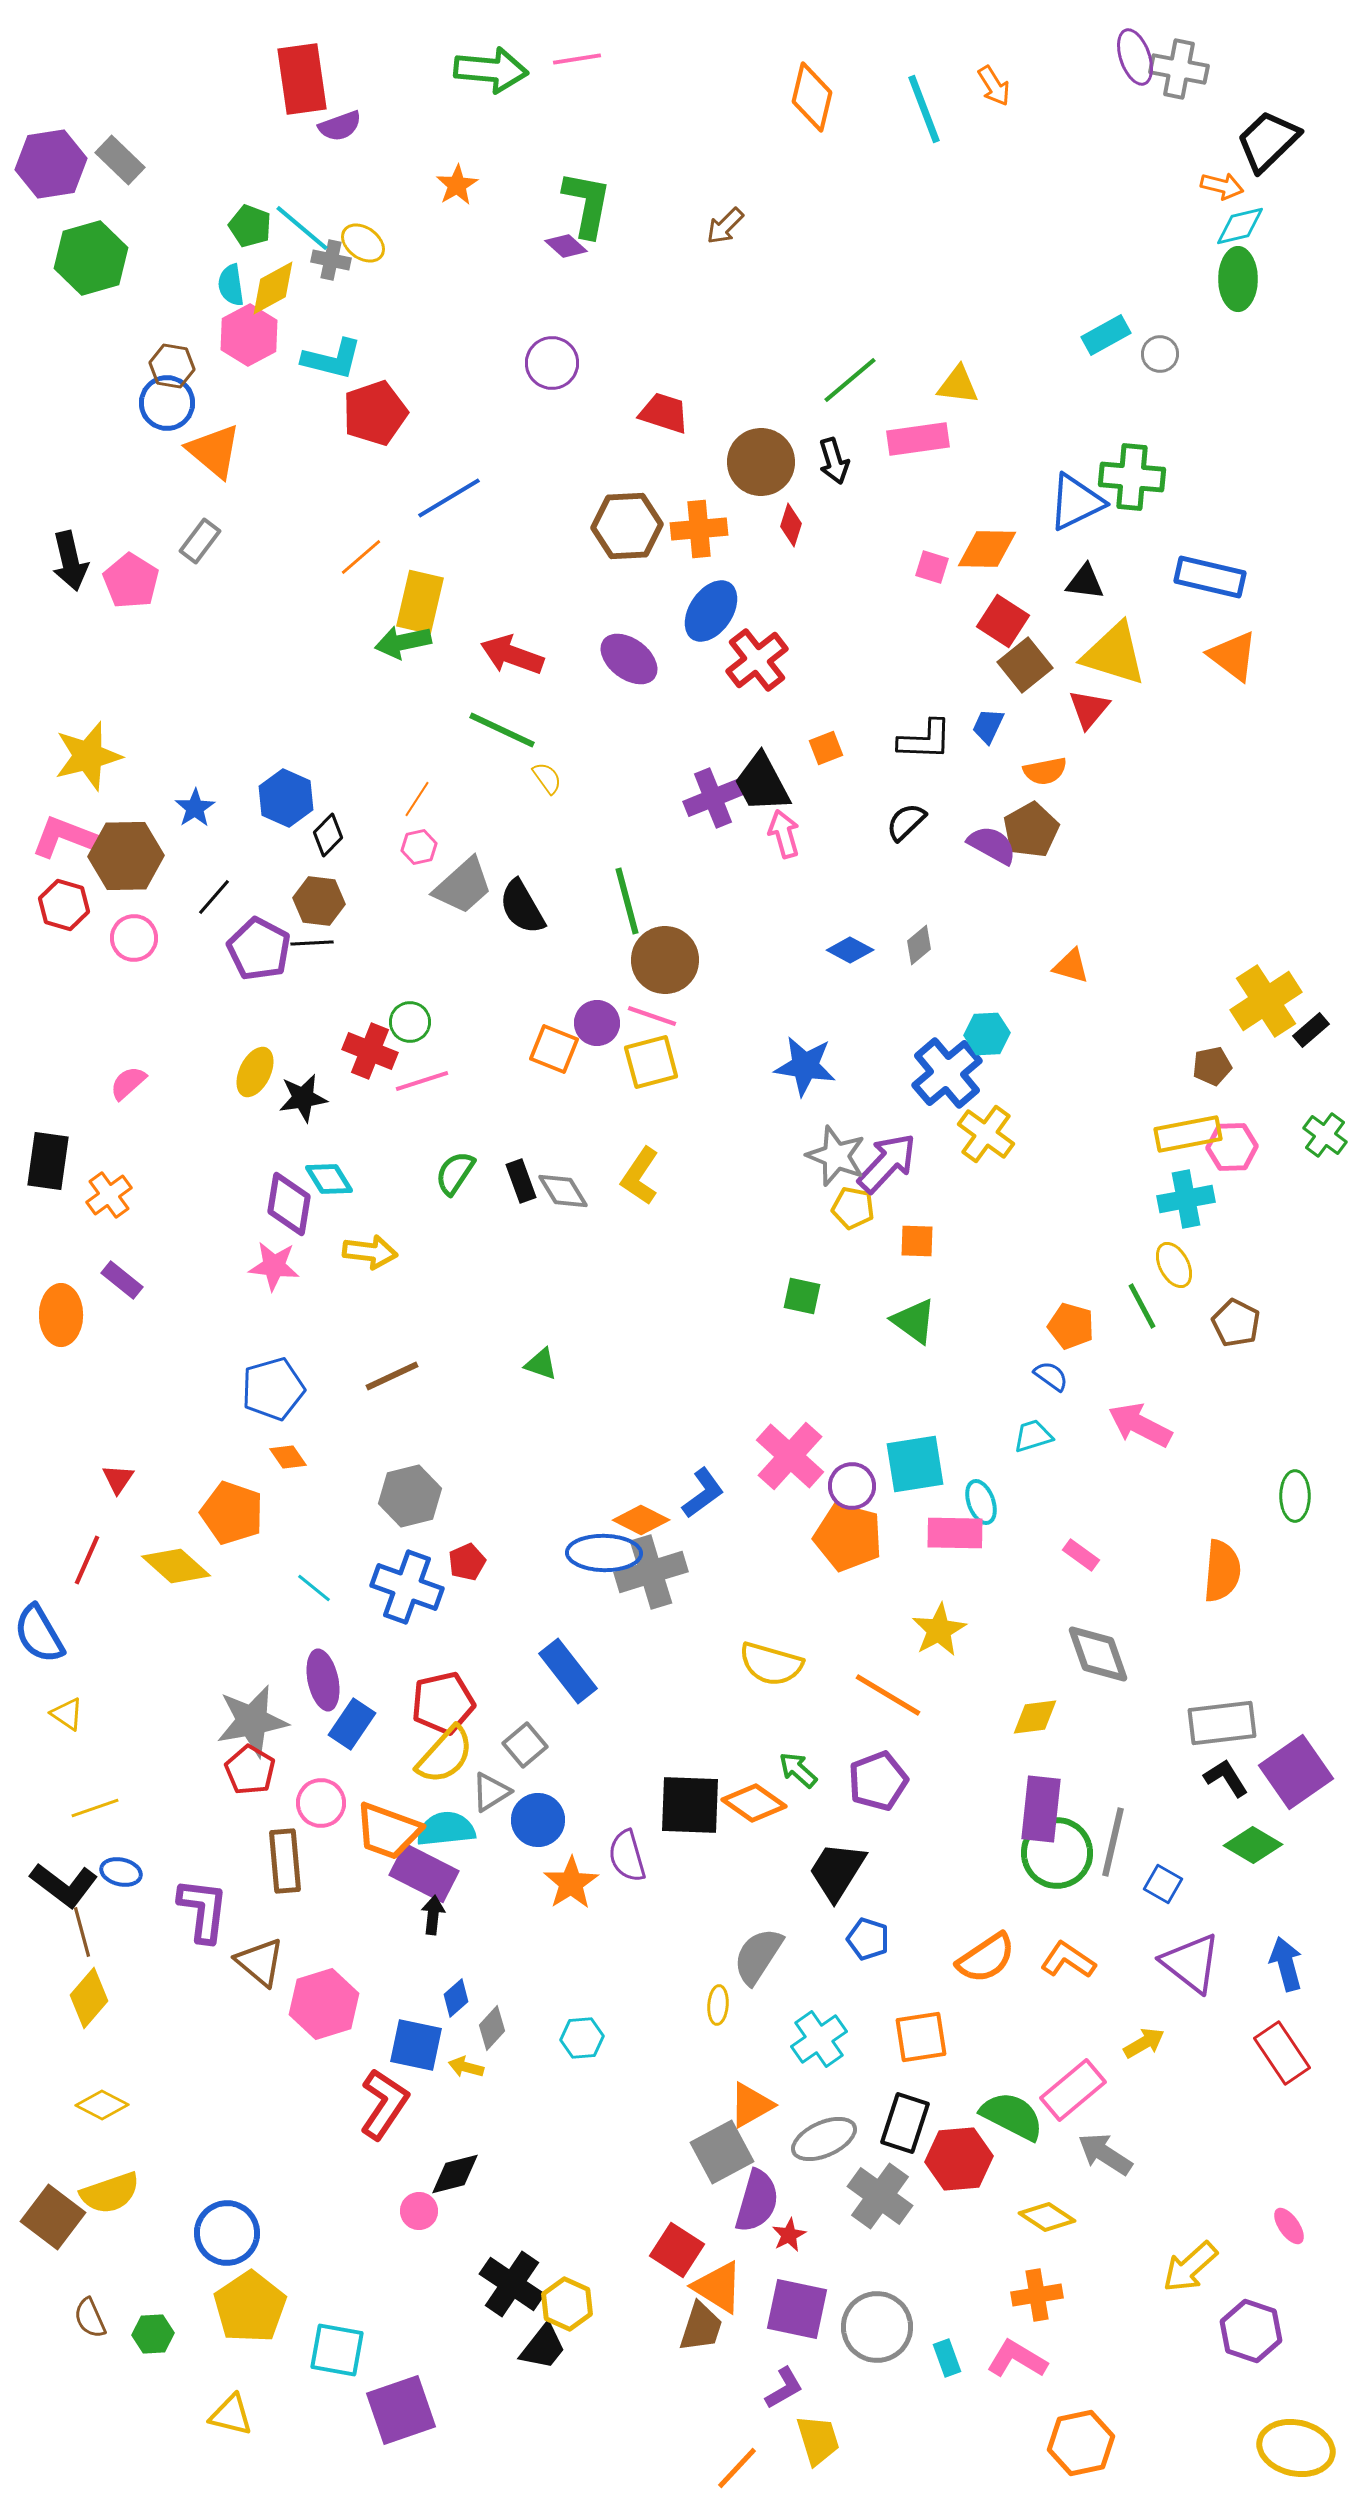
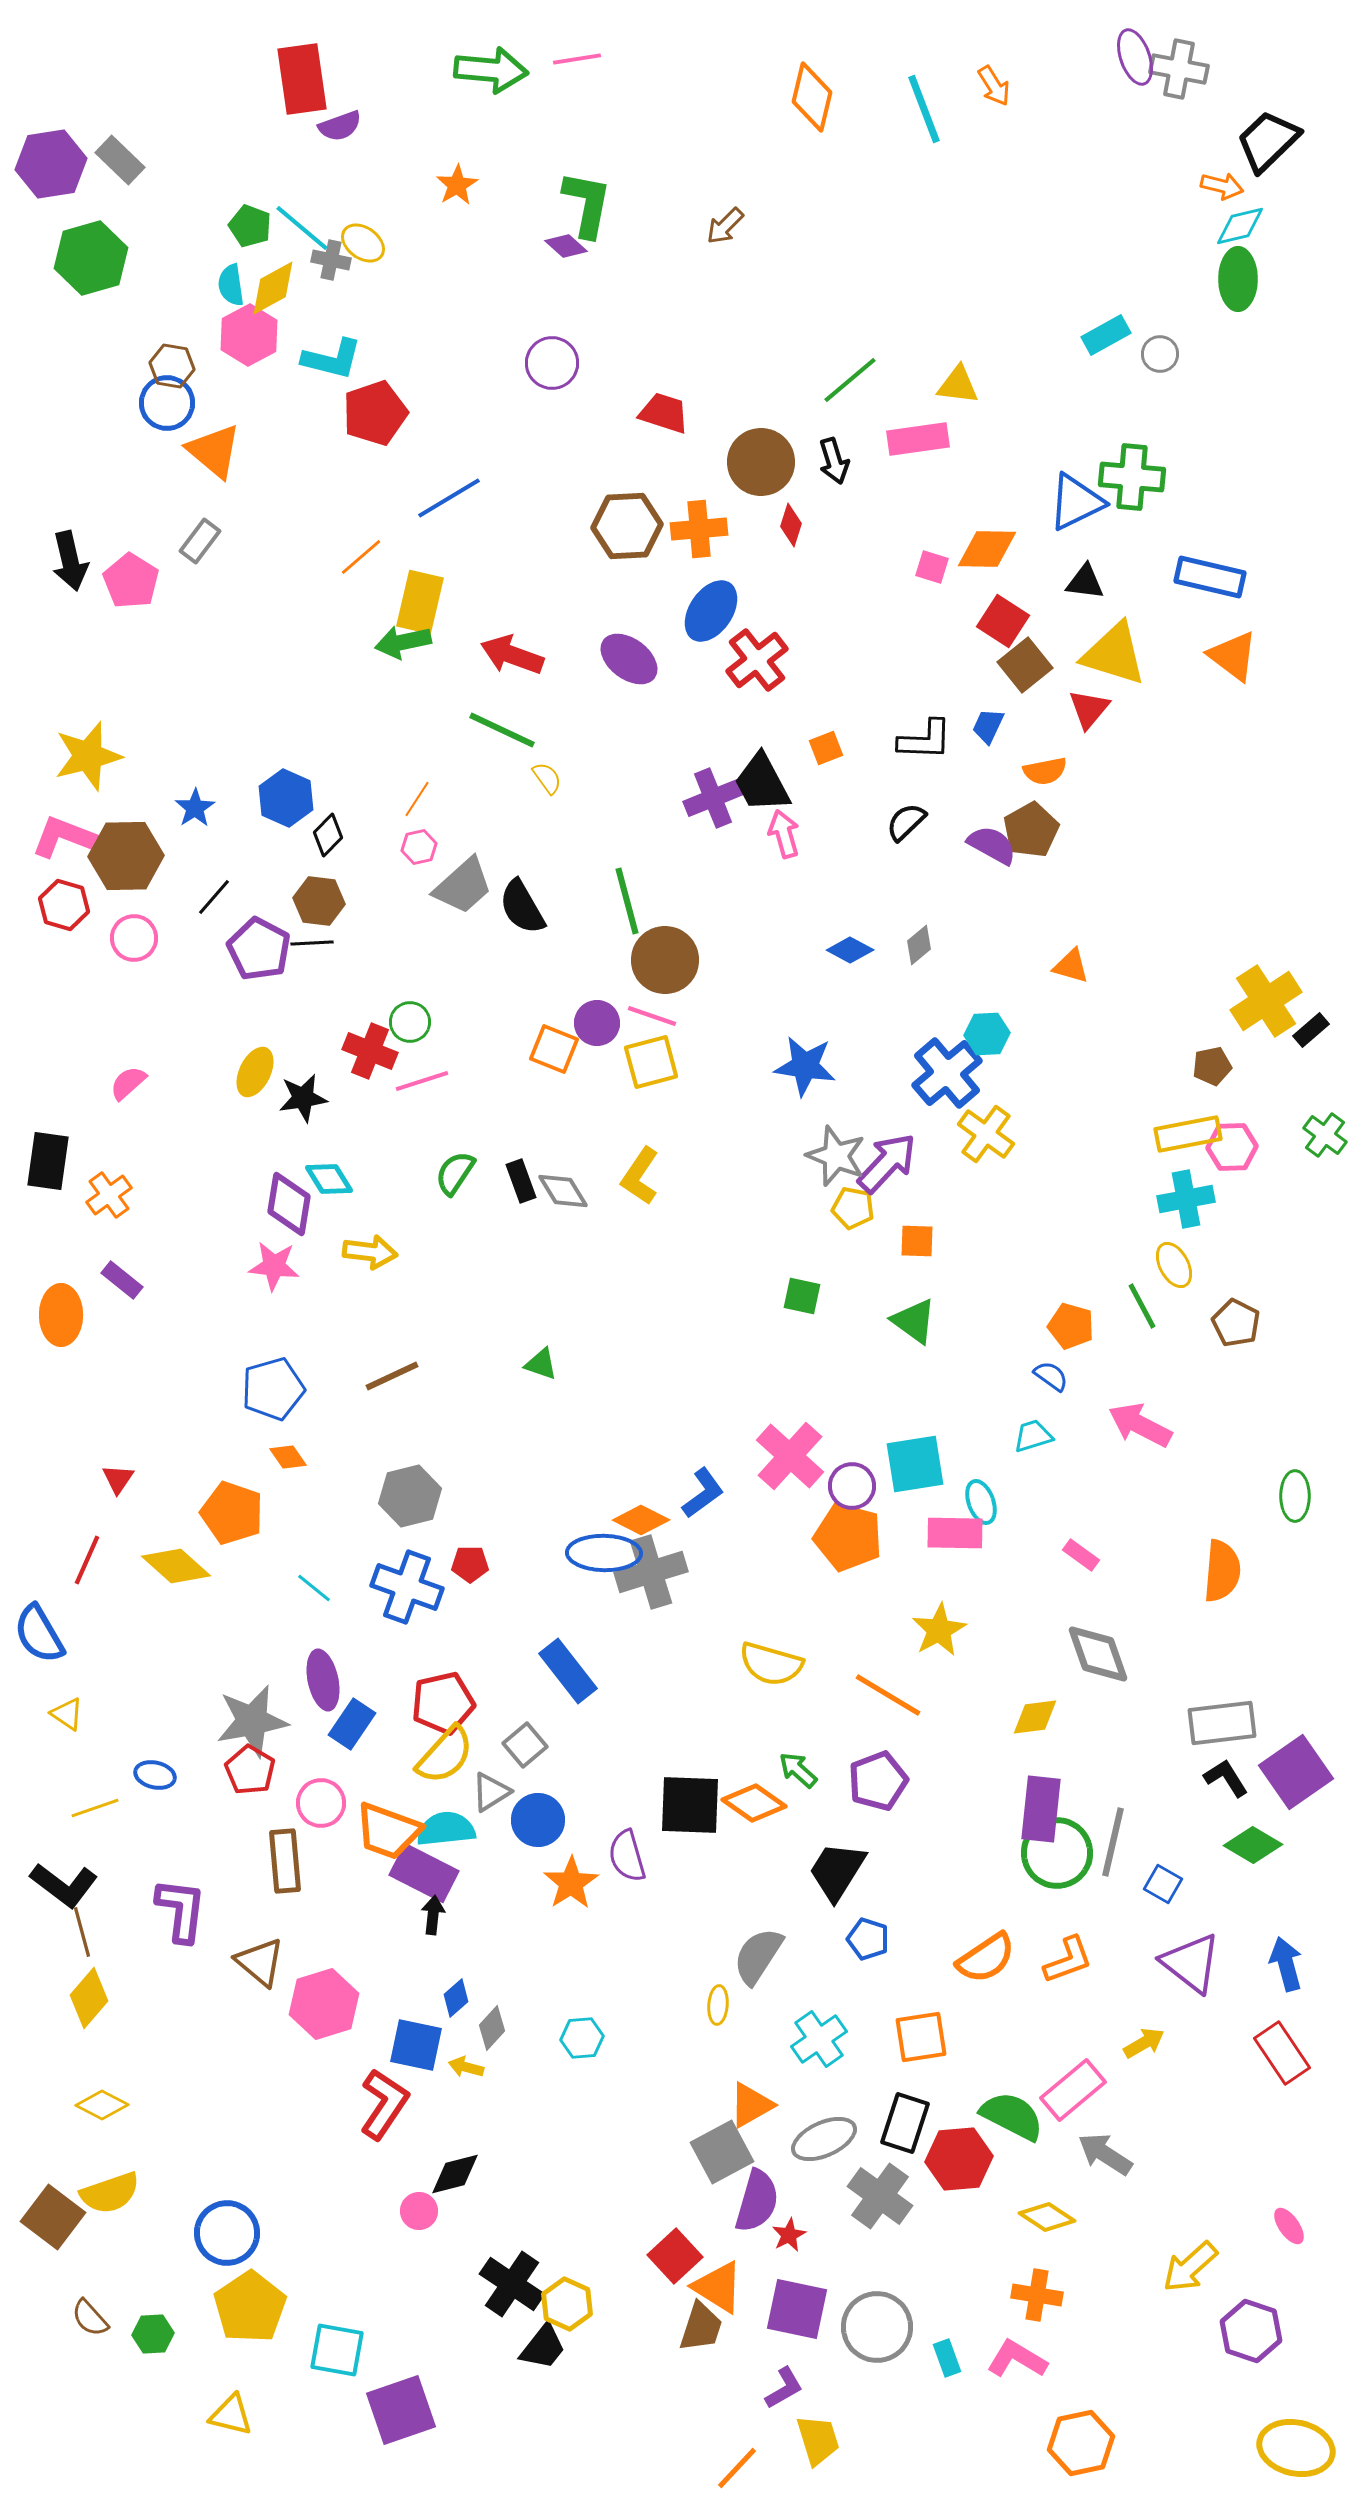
red pentagon at (467, 1562): moved 3 px right, 2 px down; rotated 24 degrees clockwise
blue ellipse at (121, 1872): moved 34 px right, 97 px up
purple L-shape at (203, 1910): moved 22 px left
orange L-shape at (1068, 1960): rotated 126 degrees clockwise
red square at (677, 2250): moved 2 px left, 6 px down; rotated 14 degrees clockwise
orange cross at (1037, 2295): rotated 18 degrees clockwise
brown semicircle at (90, 2318): rotated 18 degrees counterclockwise
